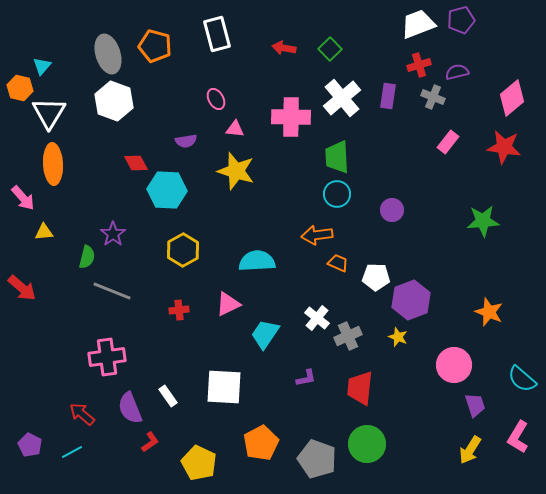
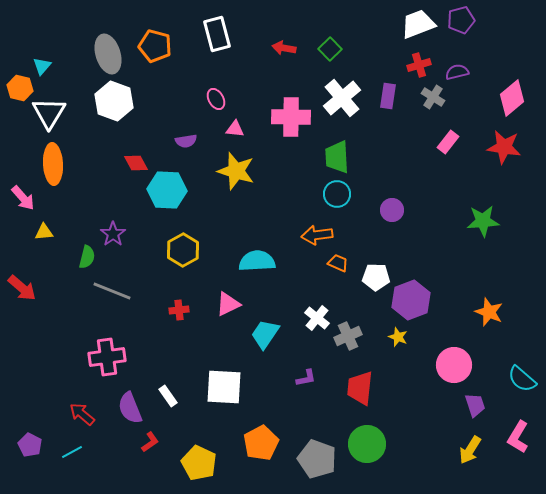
gray cross at (433, 97): rotated 10 degrees clockwise
